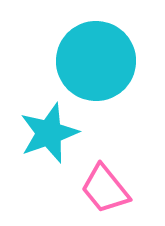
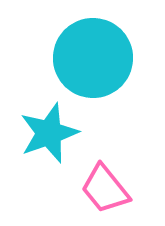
cyan circle: moved 3 px left, 3 px up
